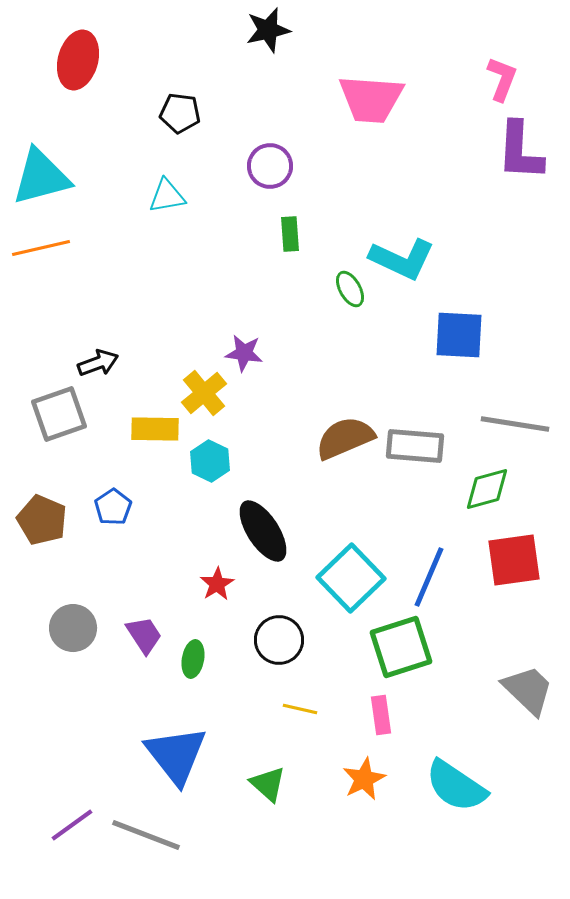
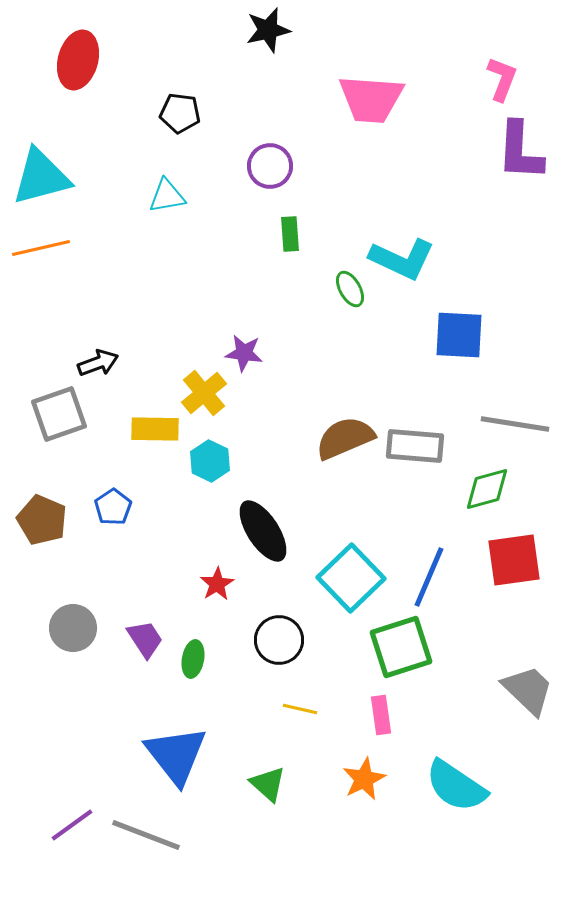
purple trapezoid at (144, 635): moved 1 px right, 4 px down
